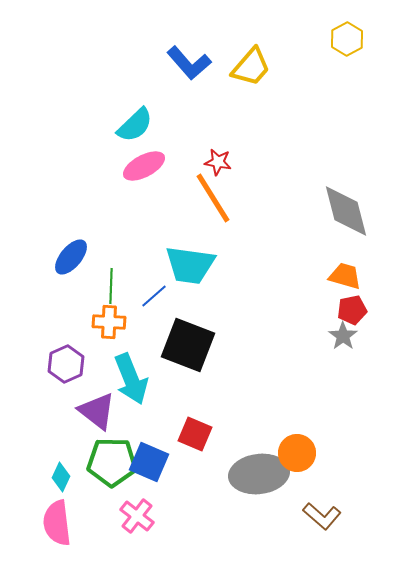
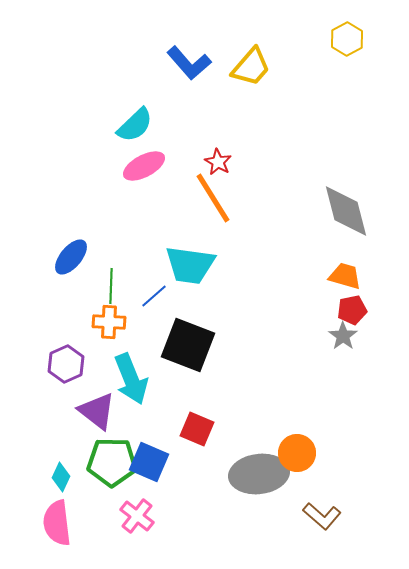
red star: rotated 20 degrees clockwise
red square: moved 2 px right, 5 px up
